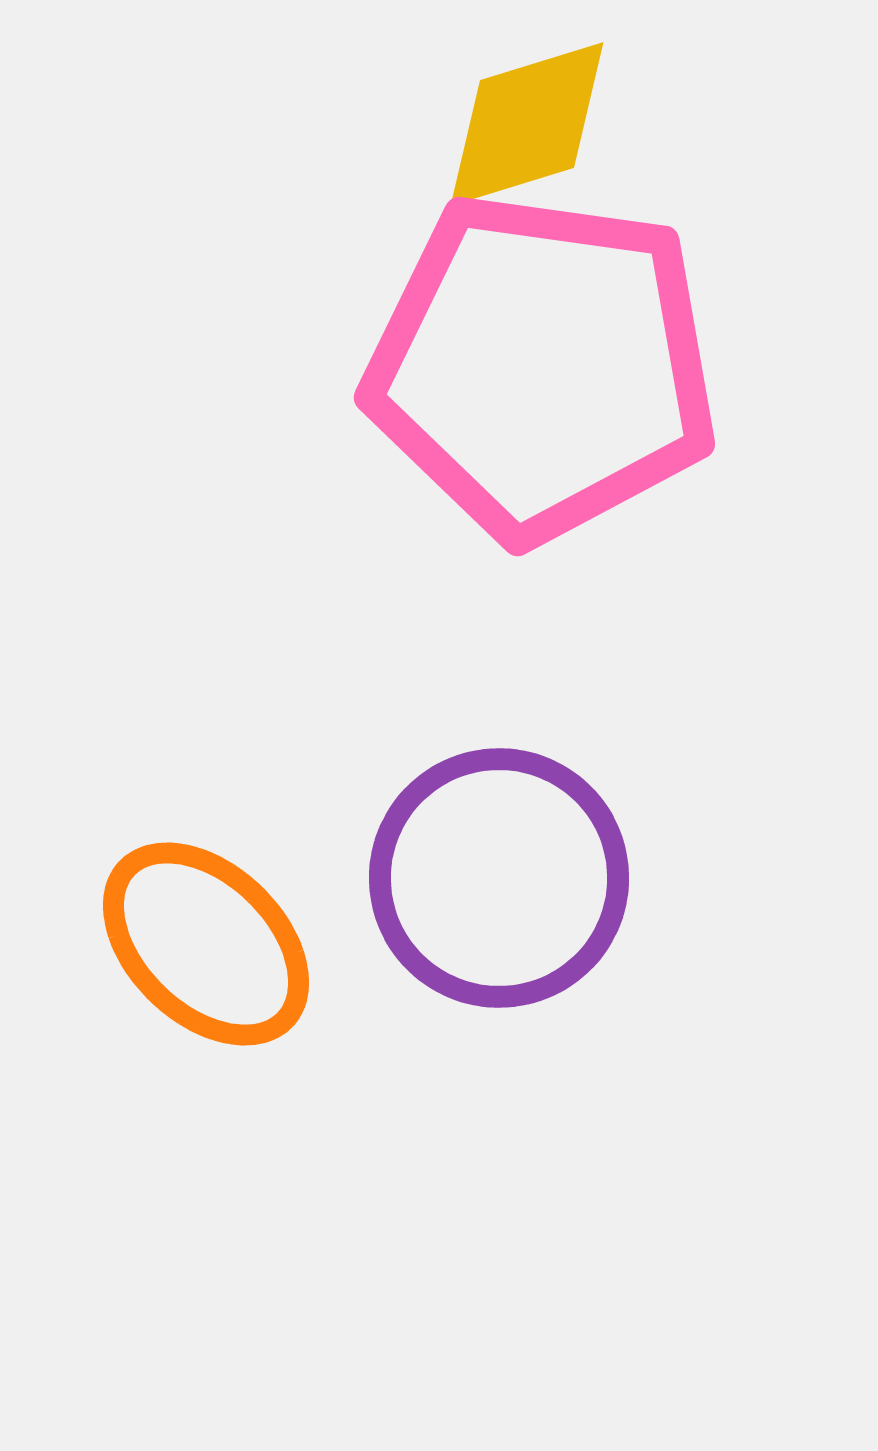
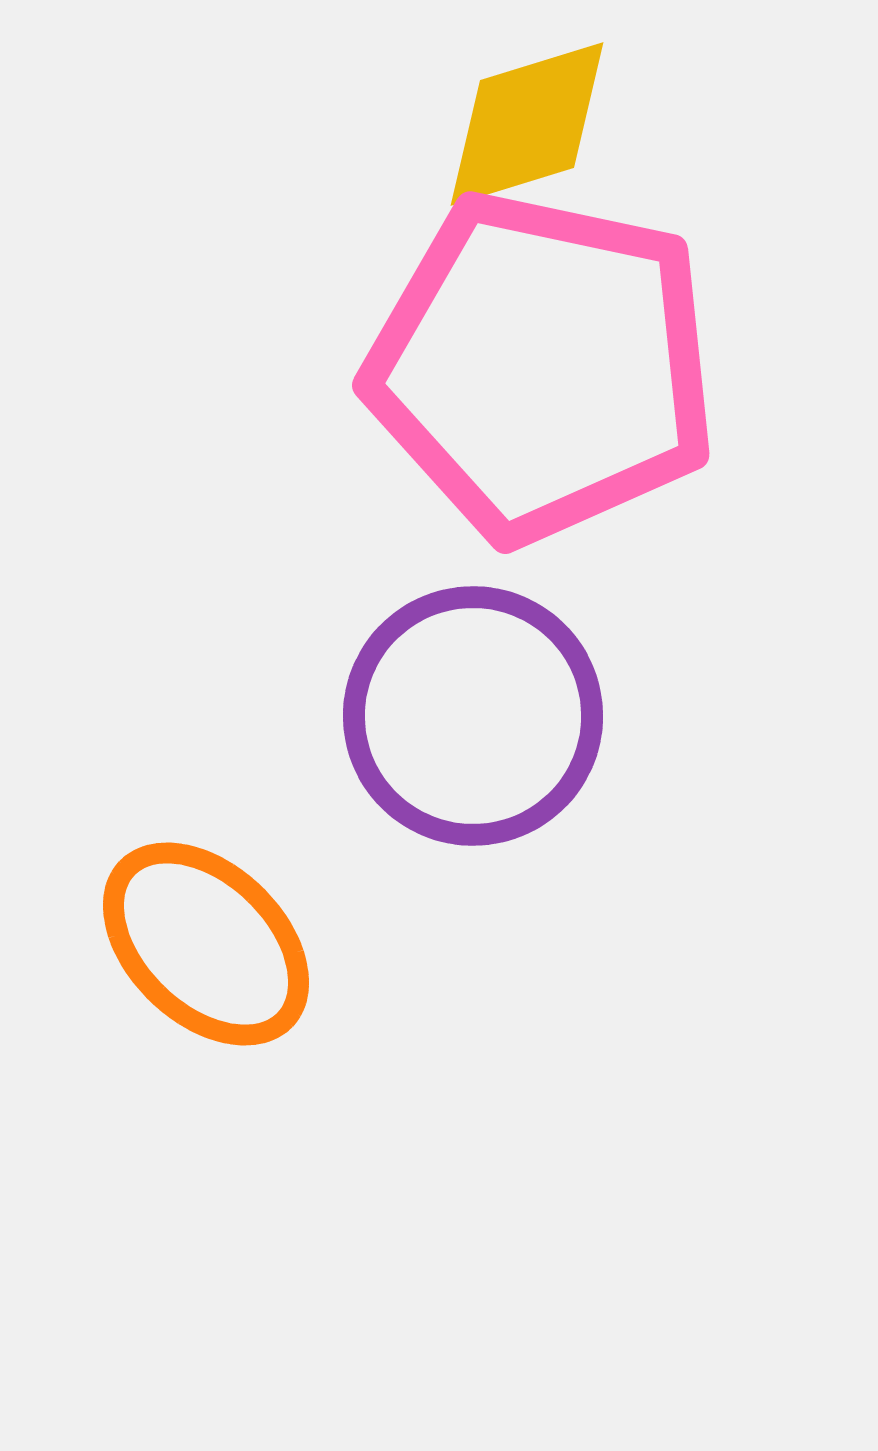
pink pentagon: rotated 4 degrees clockwise
purple circle: moved 26 px left, 162 px up
